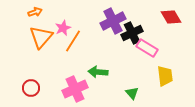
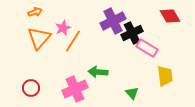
red diamond: moved 1 px left, 1 px up
orange triangle: moved 2 px left, 1 px down
